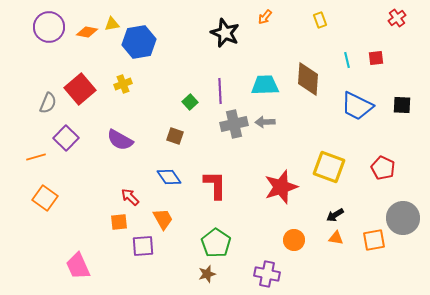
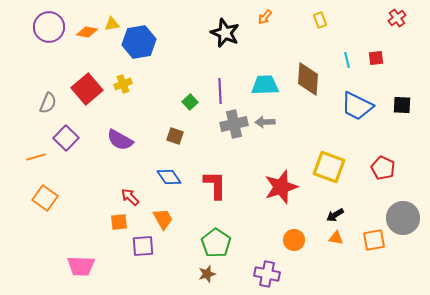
red square at (80, 89): moved 7 px right
pink trapezoid at (78, 266): moved 3 px right; rotated 64 degrees counterclockwise
